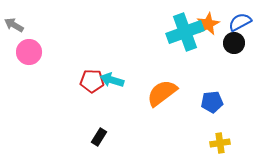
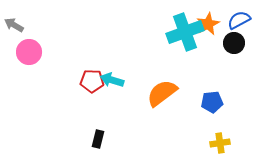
blue semicircle: moved 1 px left, 2 px up
black rectangle: moved 1 px left, 2 px down; rotated 18 degrees counterclockwise
